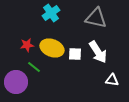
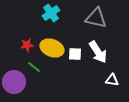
purple circle: moved 2 px left
